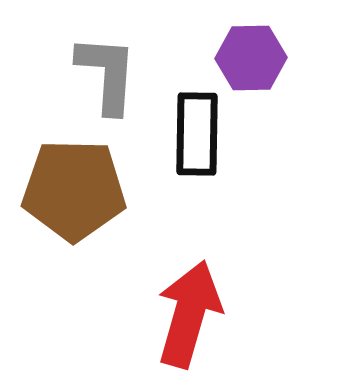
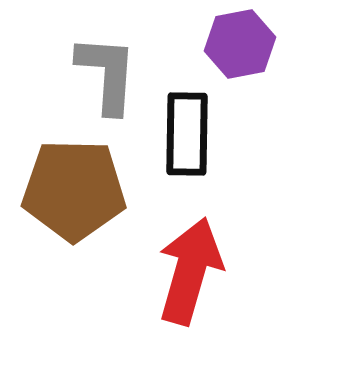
purple hexagon: moved 11 px left, 14 px up; rotated 10 degrees counterclockwise
black rectangle: moved 10 px left
red arrow: moved 1 px right, 43 px up
